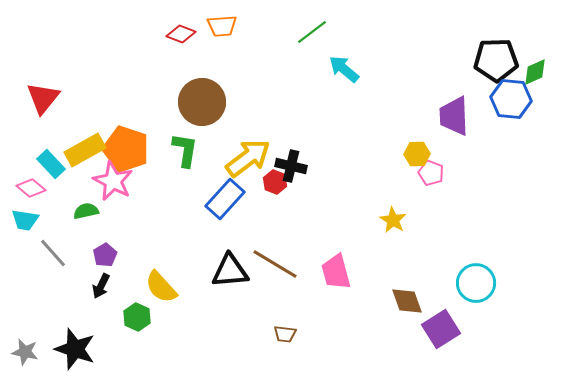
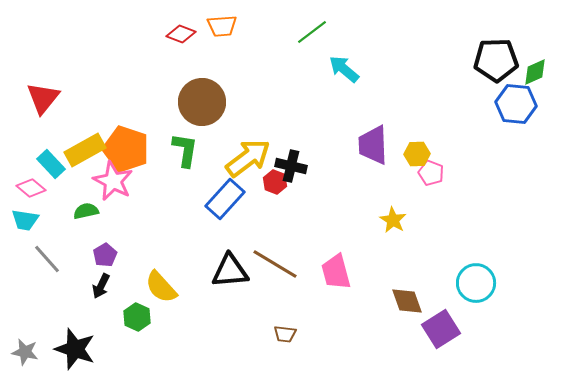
blue hexagon: moved 5 px right, 5 px down
purple trapezoid: moved 81 px left, 29 px down
gray line: moved 6 px left, 6 px down
